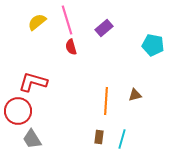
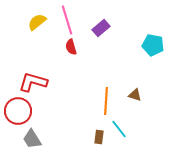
purple rectangle: moved 3 px left
brown triangle: rotated 32 degrees clockwise
cyan line: moved 3 px left, 10 px up; rotated 54 degrees counterclockwise
